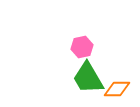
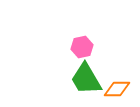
green trapezoid: moved 2 px left, 1 px down
